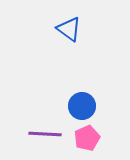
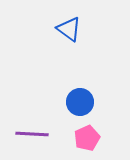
blue circle: moved 2 px left, 4 px up
purple line: moved 13 px left
